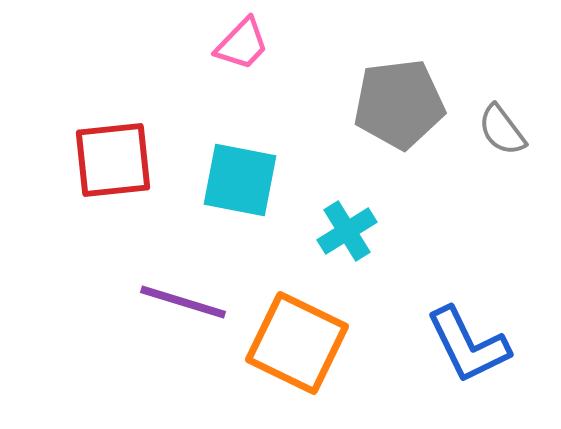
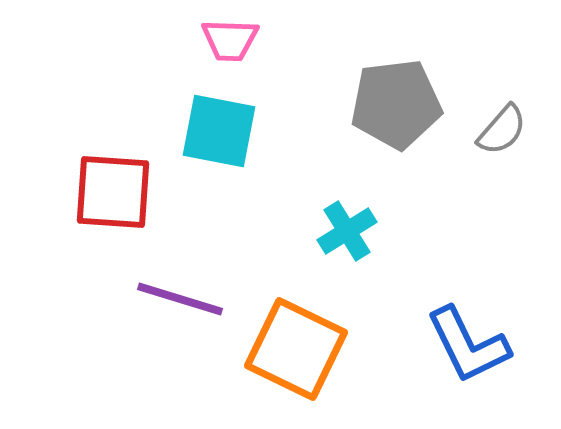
pink trapezoid: moved 12 px left, 4 px up; rotated 48 degrees clockwise
gray pentagon: moved 3 px left
gray semicircle: rotated 102 degrees counterclockwise
red square: moved 32 px down; rotated 10 degrees clockwise
cyan square: moved 21 px left, 49 px up
purple line: moved 3 px left, 3 px up
orange square: moved 1 px left, 6 px down
